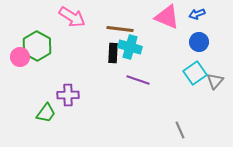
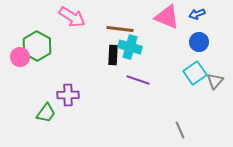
black rectangle: moved 2 px down
